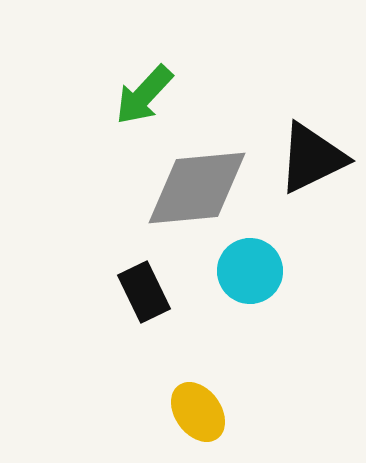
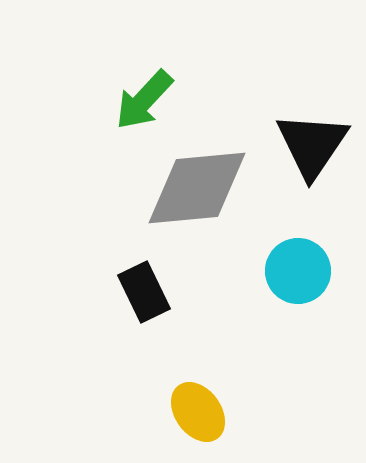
green arrow: moved 5 px down
black triangle: moved 13 px up; rotated 30 degrees counterclockwise
cyan circle: moved 48 px right
